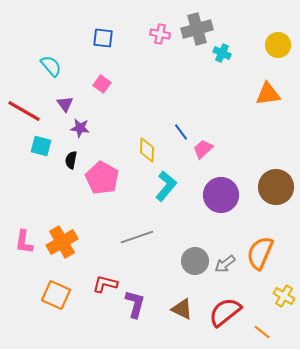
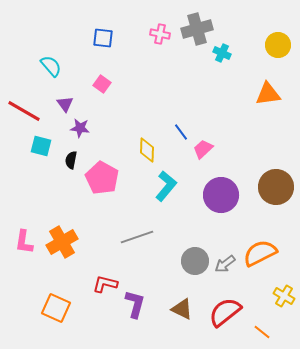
orange semicircle: rotated 40 degrees clockwise
orange square: moved 13 px down
